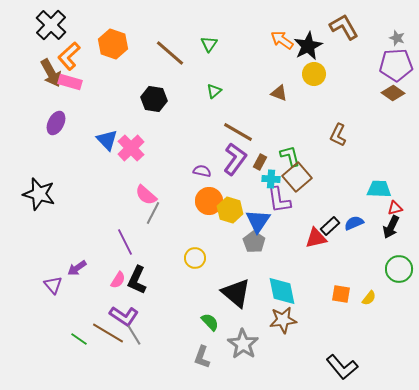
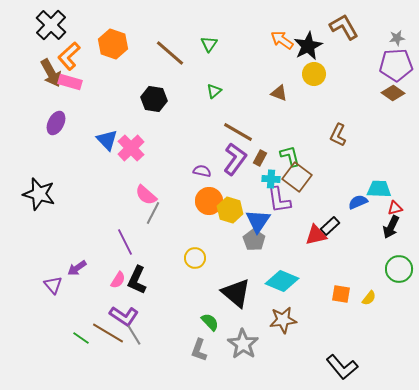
gray star at (397, 38): rotated 28 degrees counterclockwise
brown rectangle at (260, 162): moved 4 px up
brown square at (297, 177): rotated 12 degrees counterclockwise
blue semicircle at (354, 223): moved 4 px right, 21 px up
red triangle at (316, 238): moved 3 px up
gray pentagon at (254, 242): moved 2 px up
cyan diamond at (282, 291): moved 10 px up; rotated 56 degrees counterclockwise
green line at (79, 339): moved 2 px right, 1 px up
gray L-shape at (202, 357): moved 3 px left, 7 px up
